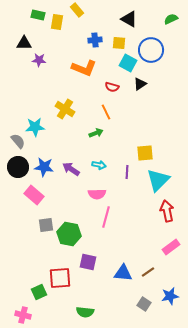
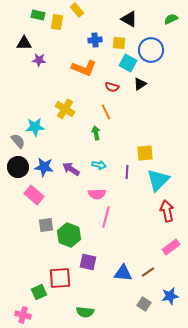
green arrow at (96, 133): rotated 80 degrees counterclockwise
green hexagon at (69, 234): moved 1 px down; rotated 10 degrees clockwise
